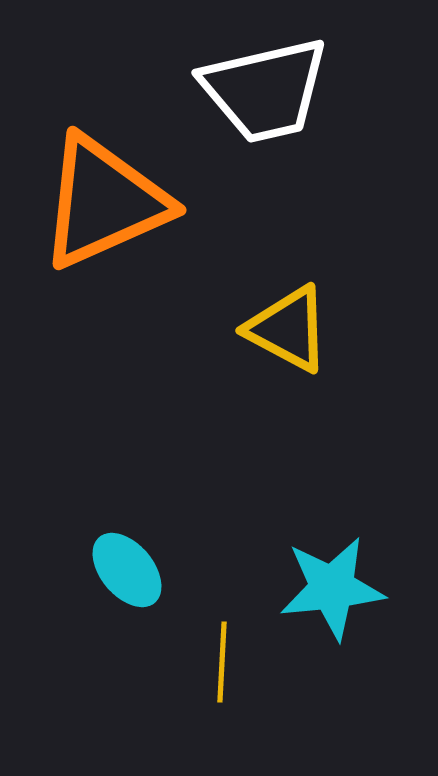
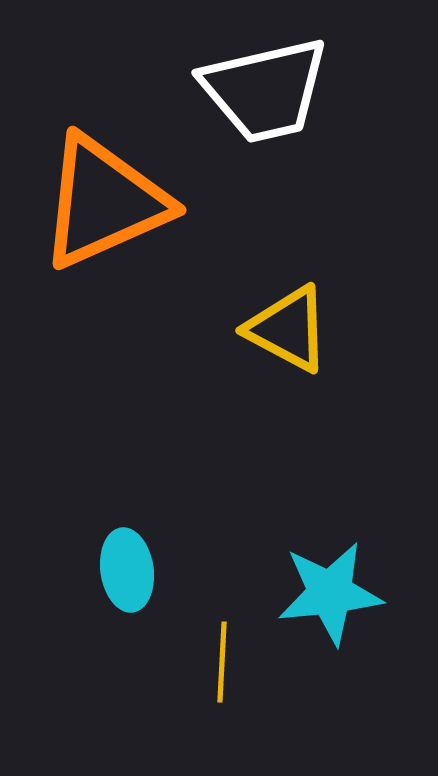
cyan ellipse: rotated 32 degrees clockwise
cyan star: moved 2 px left, 5 px down
